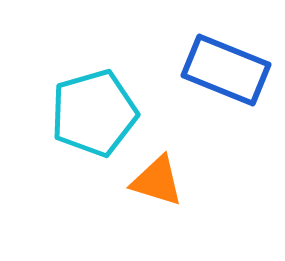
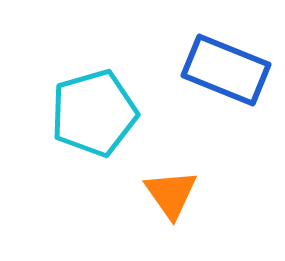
orange triangle: moved 14 px right, 13 px down; rotated 38 degrees clockwise
